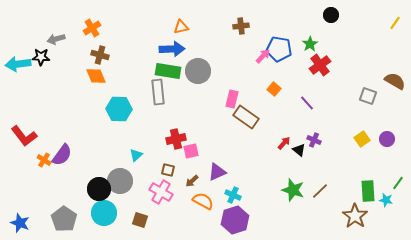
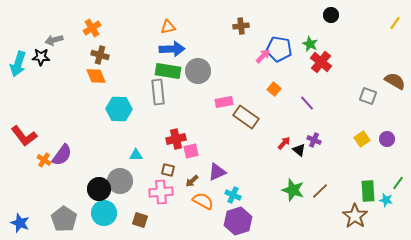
orange triangle at (181, 27): moved 13 px left
gray arrow at (56, 39): moved 2 px left, 1 px down
green star at (310, 44): rotated 14 degrees counterclockwise
cyan arrow at (18, 64): rotated 65 degrees counterclockwise
red cross at (320, 65): moved 1 px right, 3 px up; rotated 15 degrees counterclockwise
pink rectangle at (232, 99): moved 8 px left, 3 px down; rotated 66 degrees clockwise
cyan triangle at (136, 155): rotated 40 degrees clockwise
pink cross at (161, 192): rotated 35 degrees counterclockwise
purple hexagon at (235, 220): moved 3 px right, 1 px down
